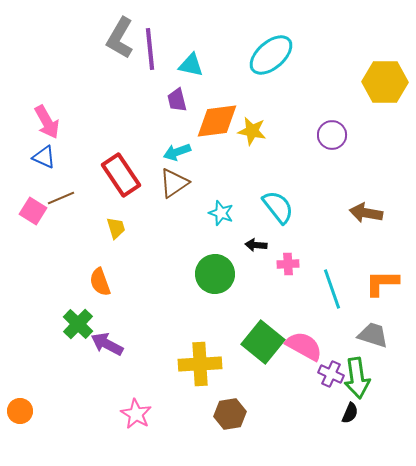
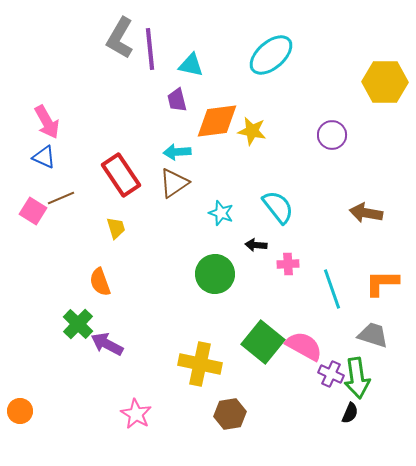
cyan arrow: rotated 16 degrees clockwise
yellow cross: rotated 15 degrees clockwise
